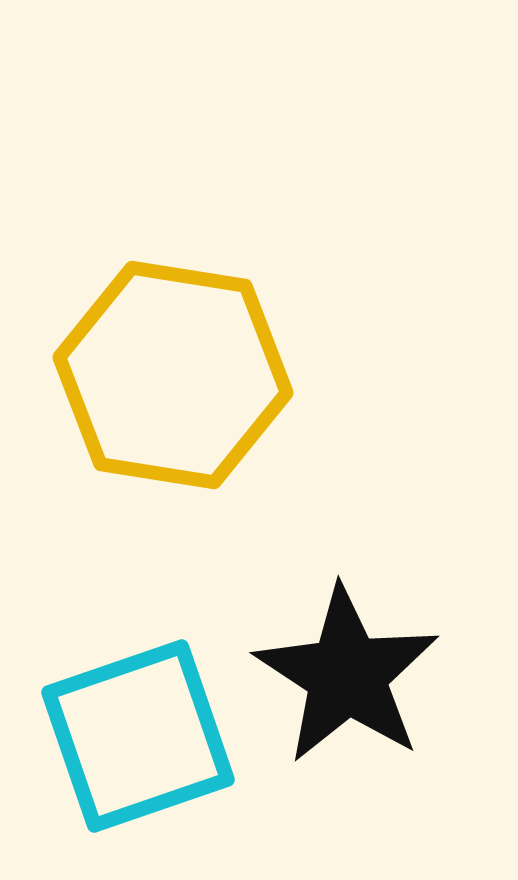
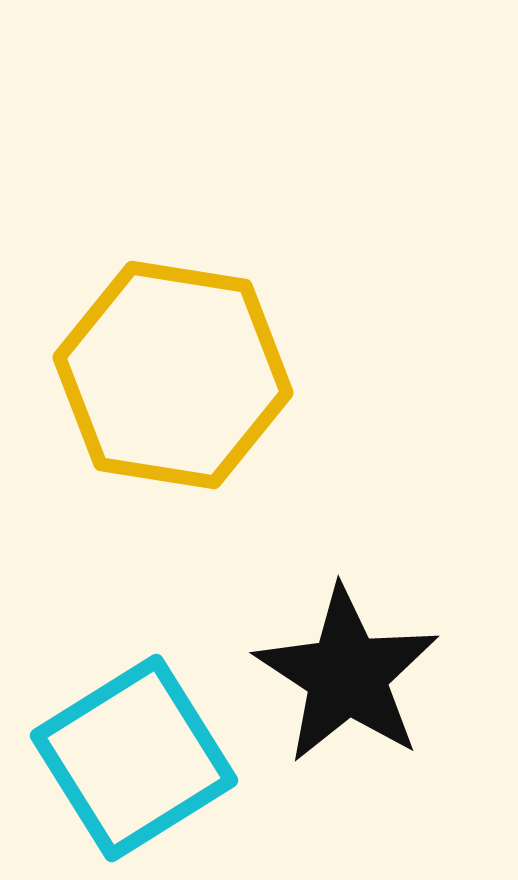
cyan square: moved 4 px left, 22 px down; rotated 13 degrees counterclockwise
